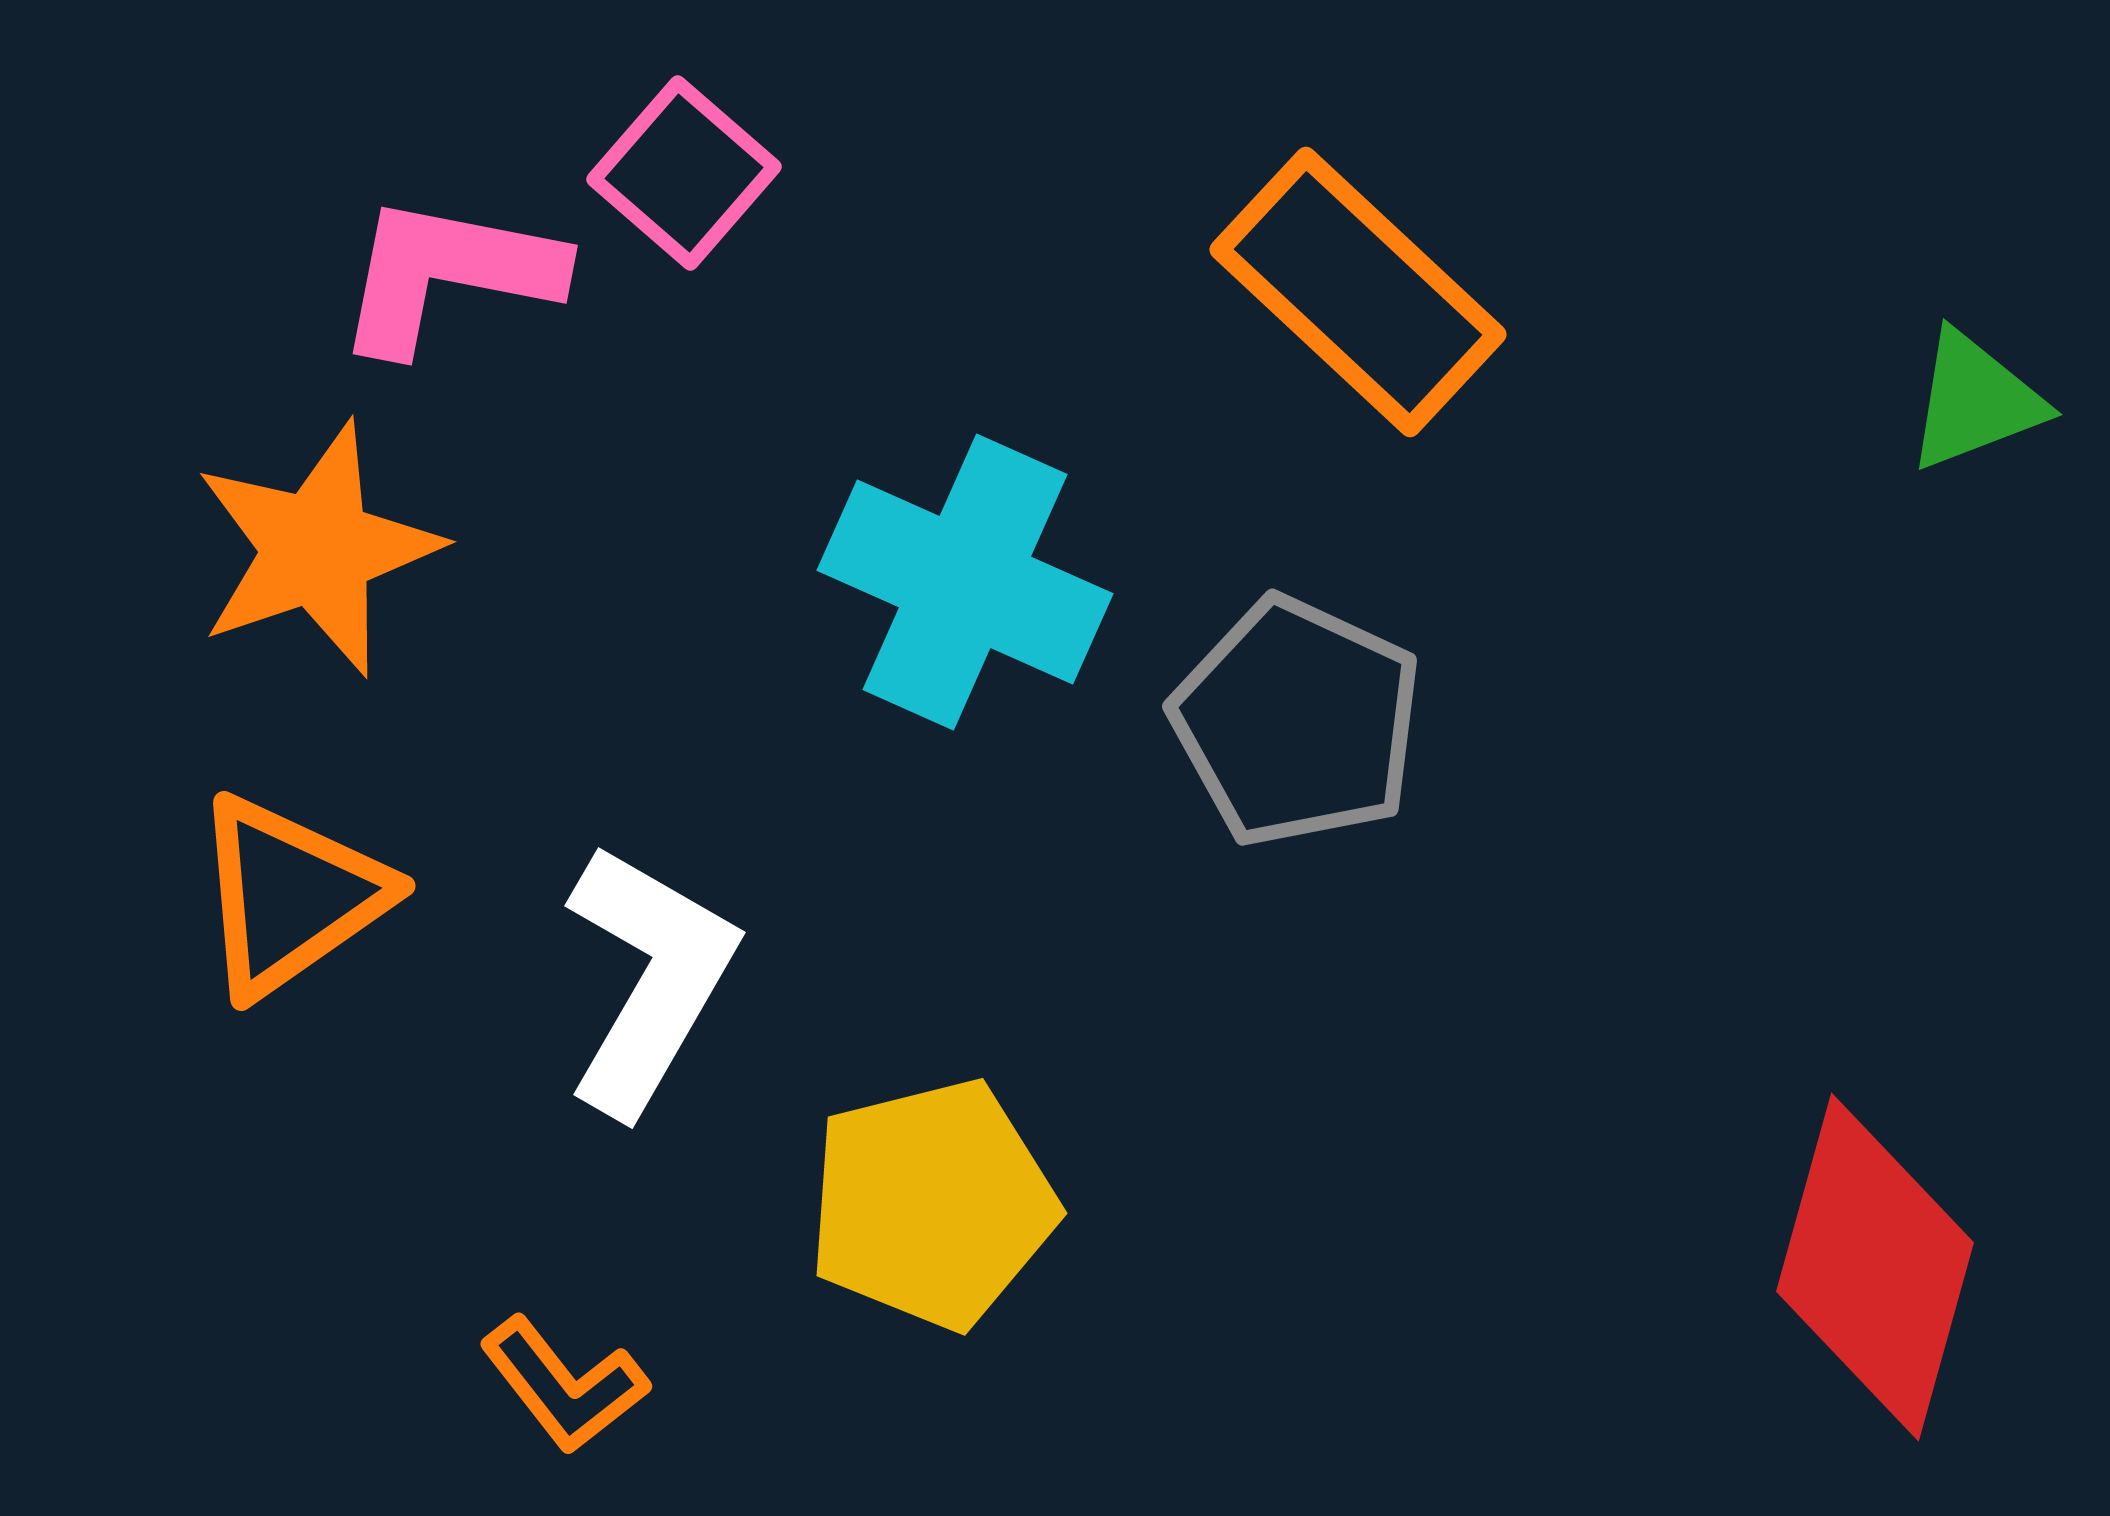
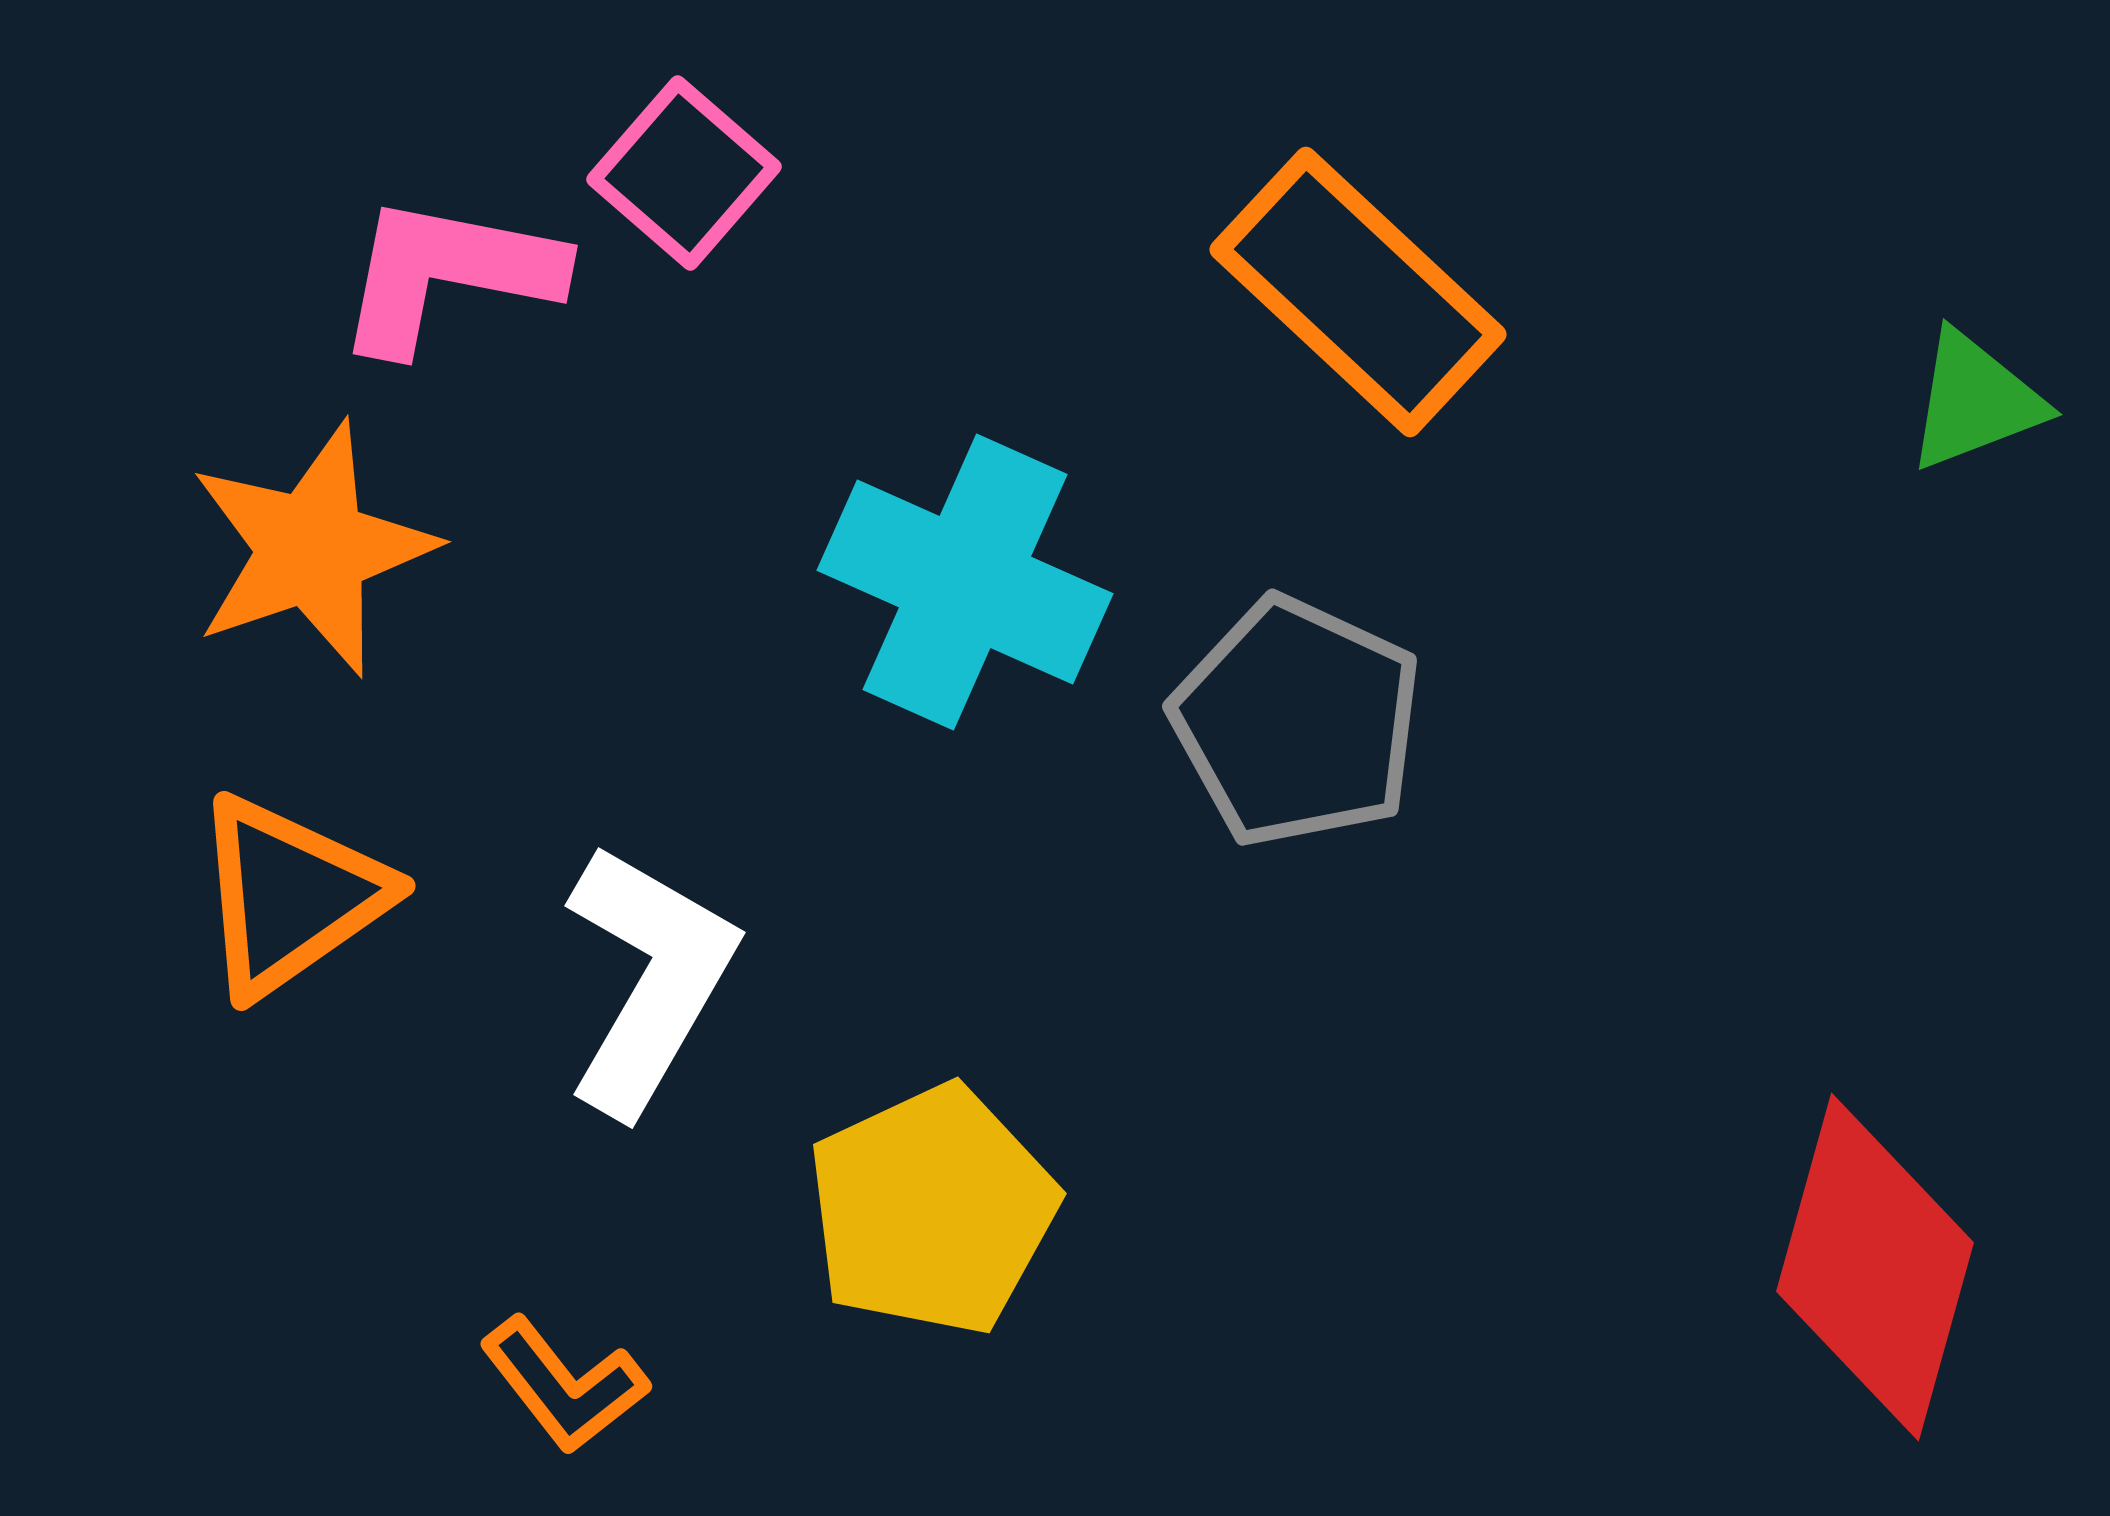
orange star: moved 5 px left
yellow pentagon: moved 6 px down; rotated 11 degrees counterclockwise
